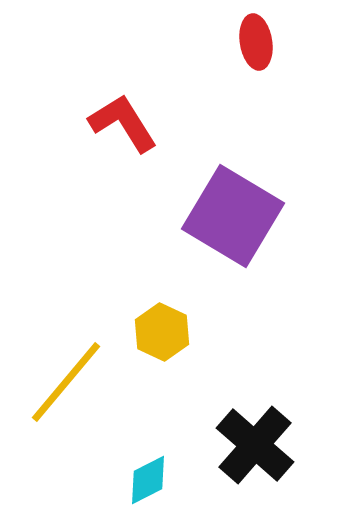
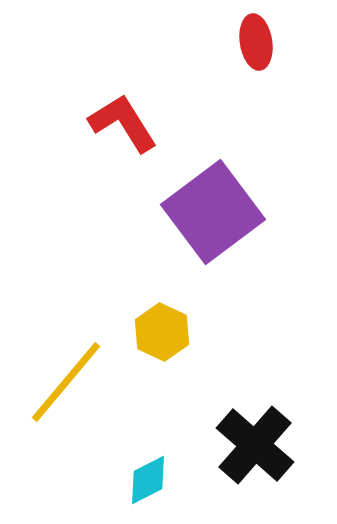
purple square: moved 20 px left, 4 px up; rotated 22 degrees clockwise
